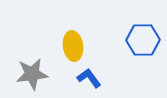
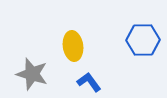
gray star: rotated 24 degrees clockwise
blue L-shape: moved 4 px down
